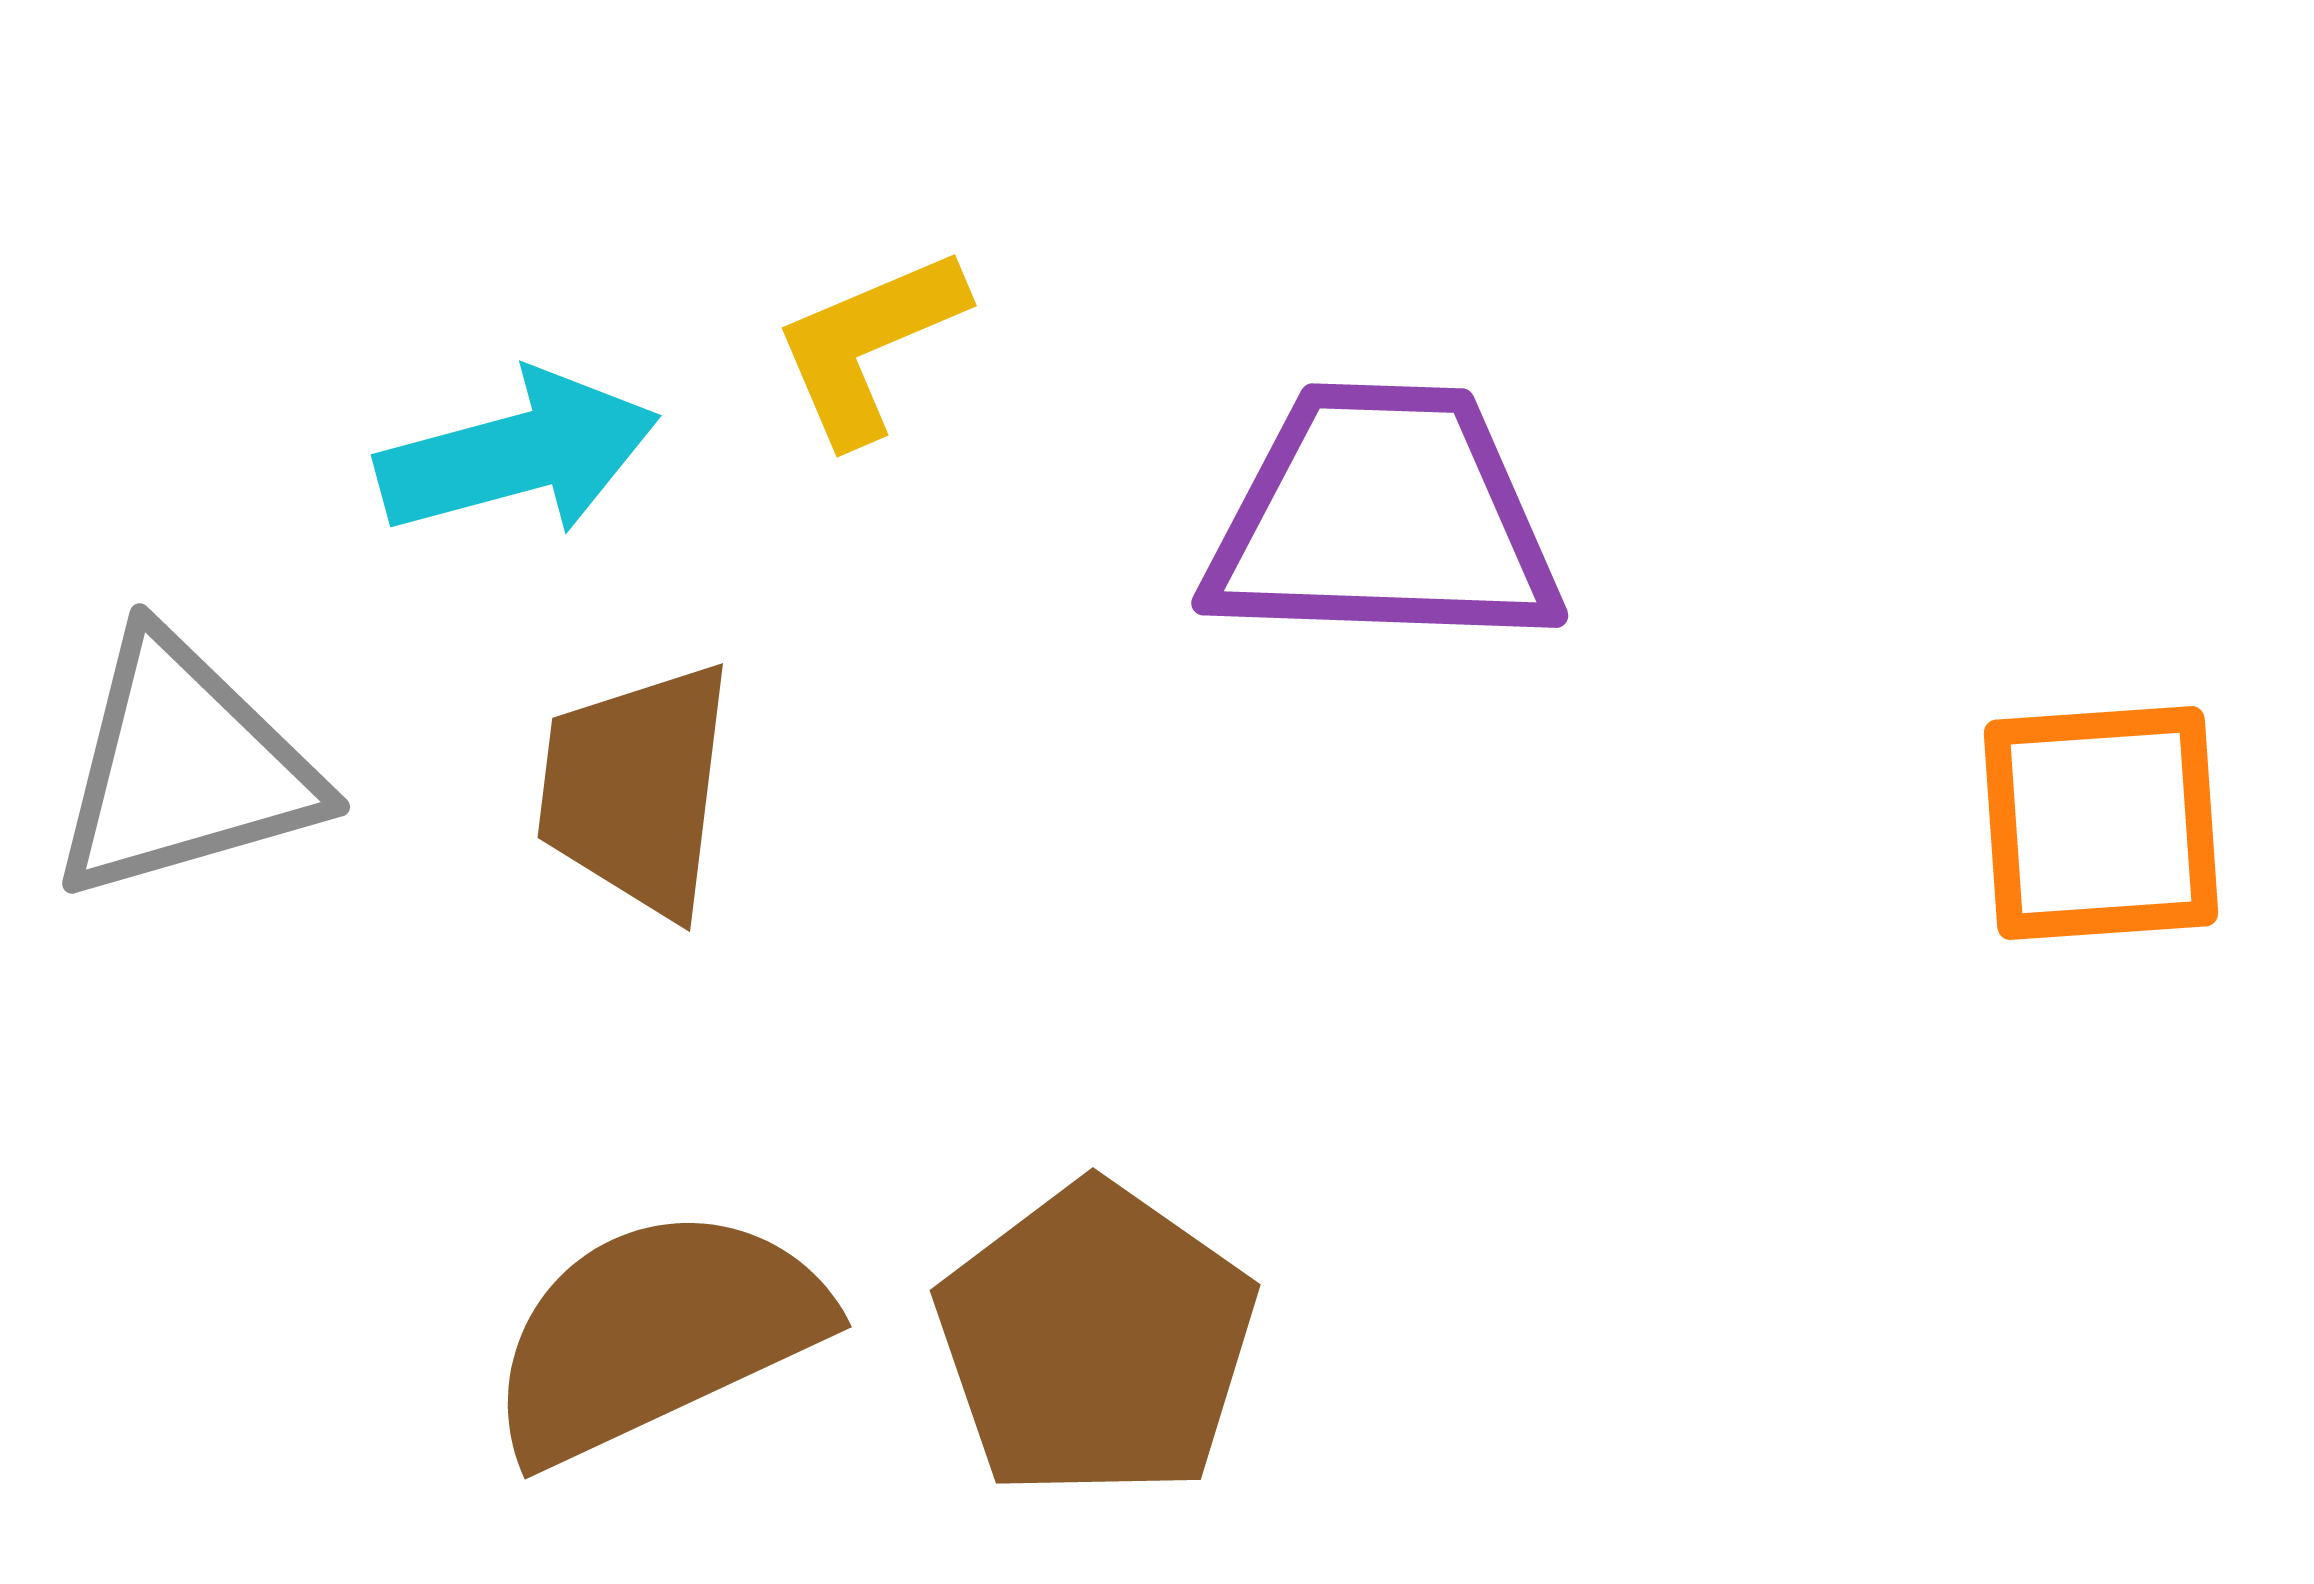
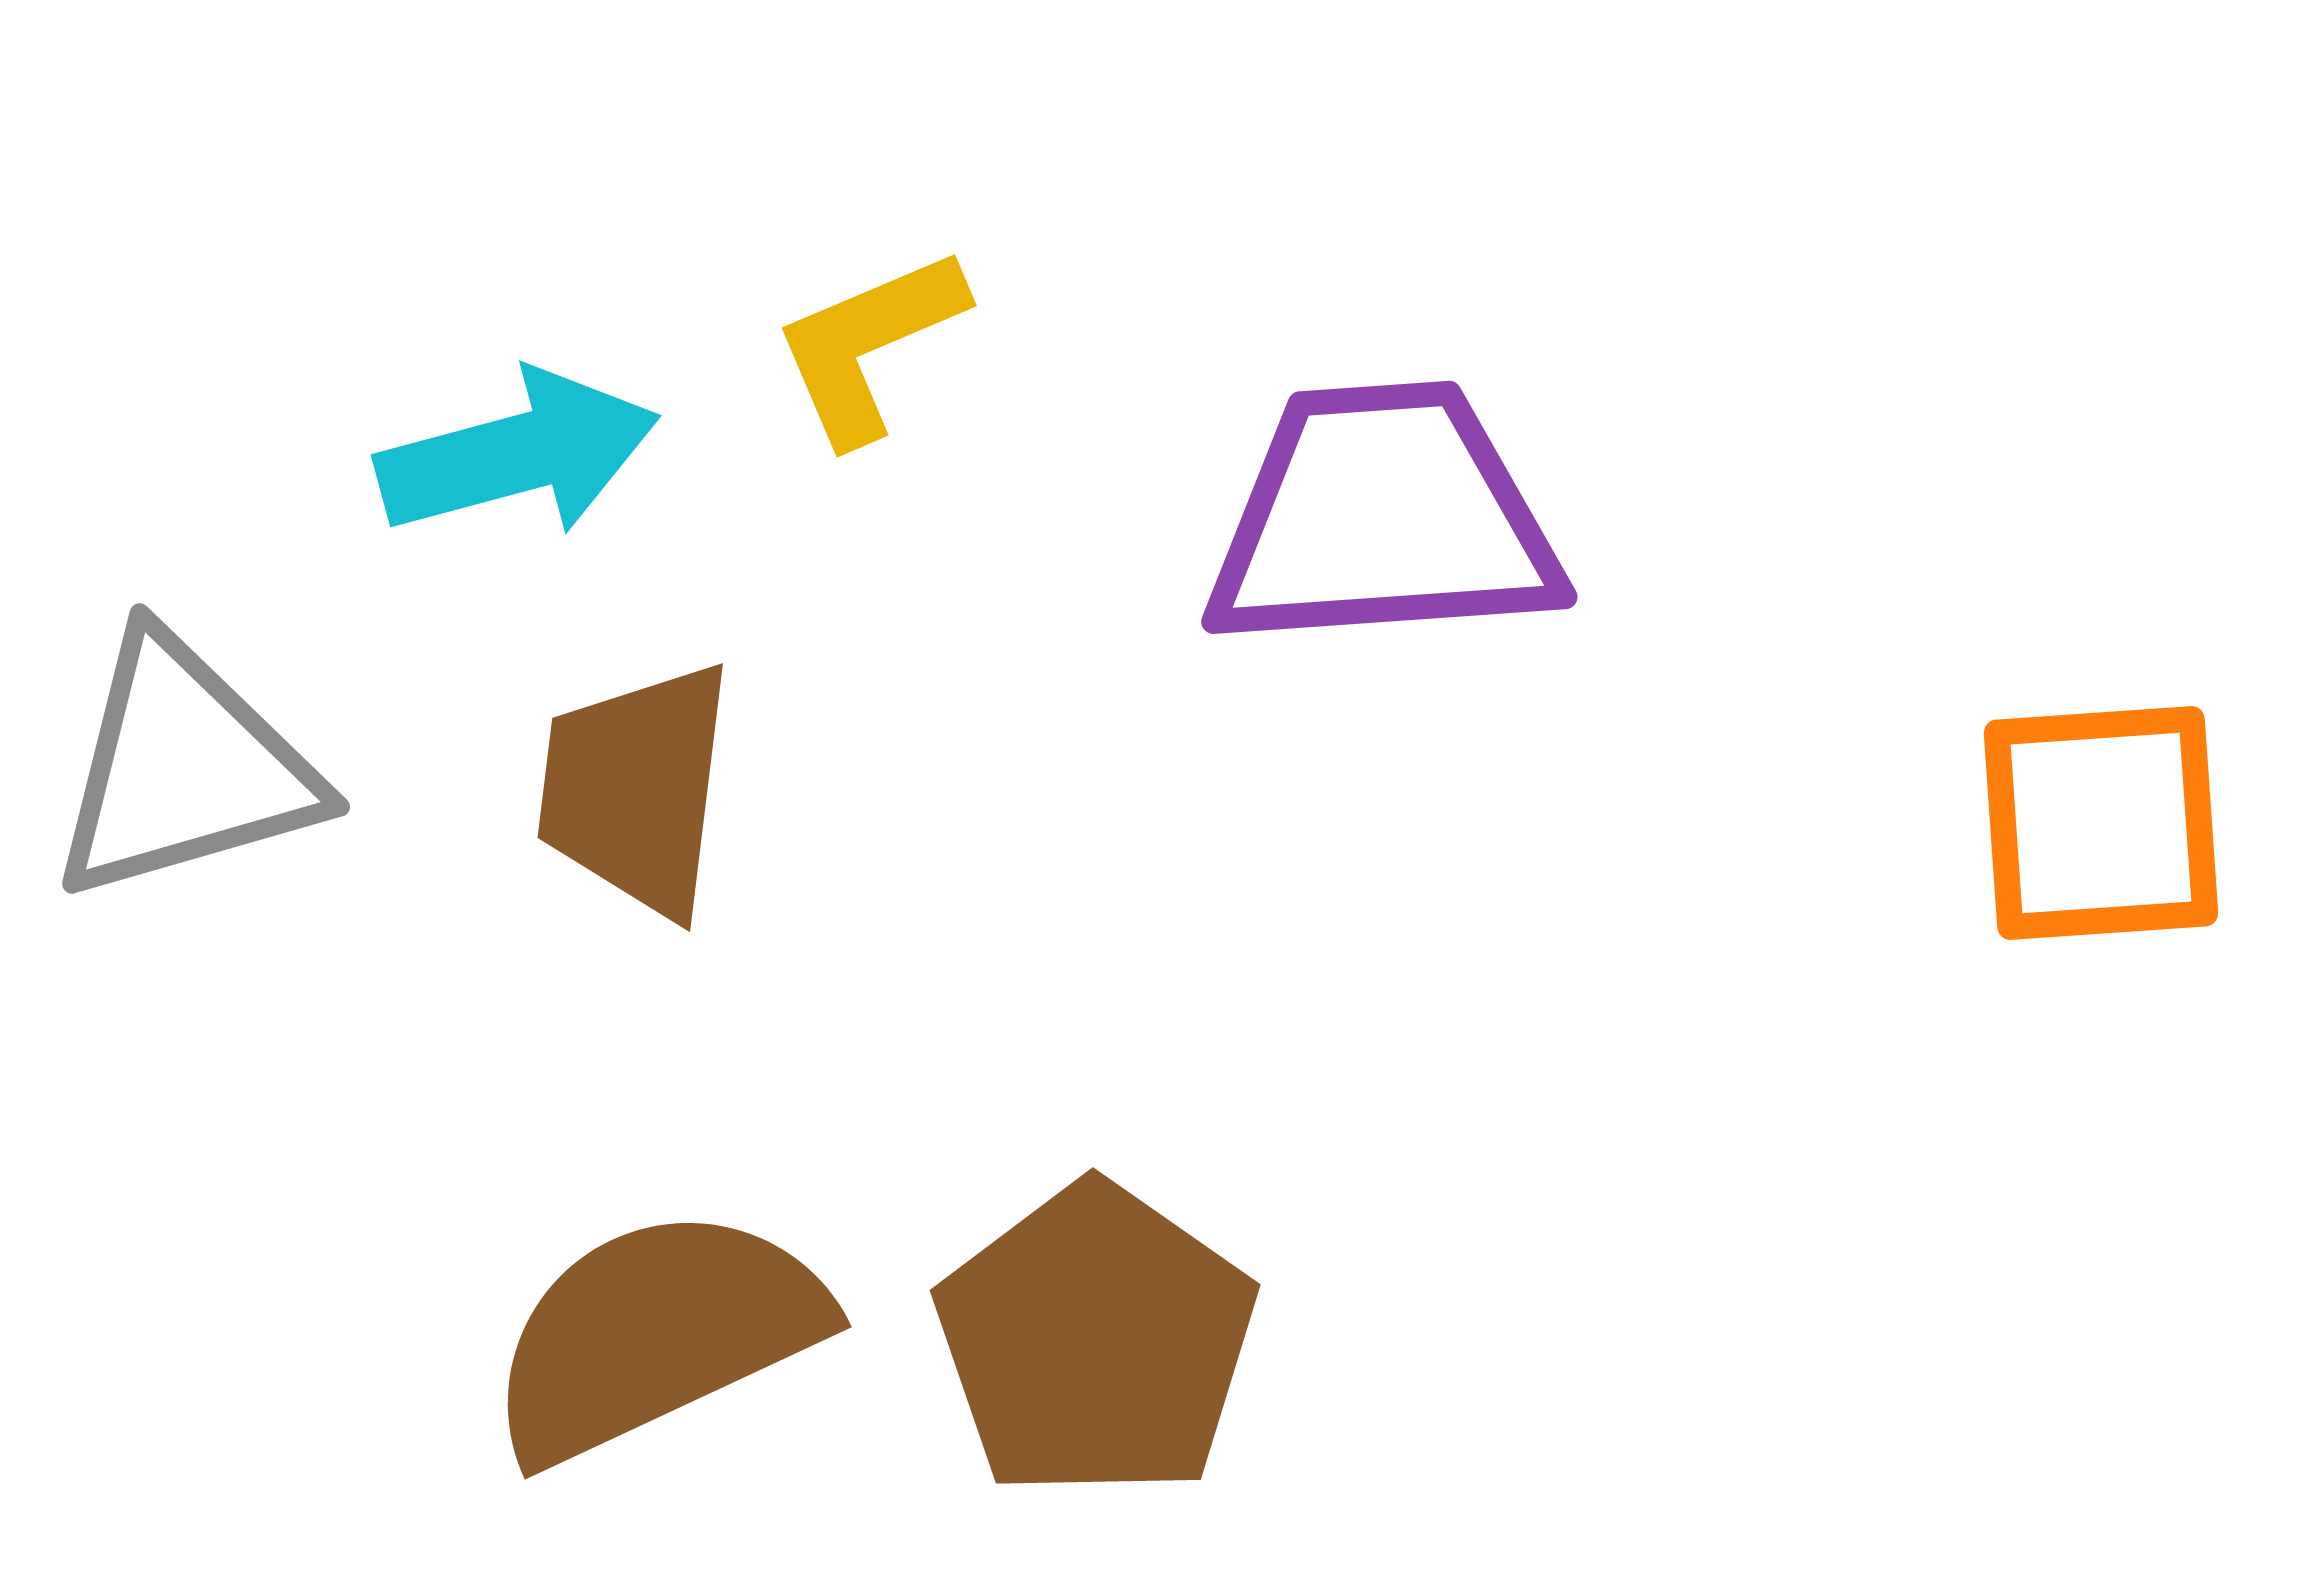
purple trapezoid: rotated 6 degrees counterclockwise
